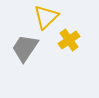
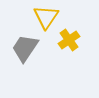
yellow triangle: rotated 12 degrees counterclockwise
